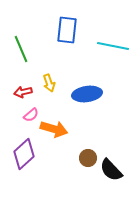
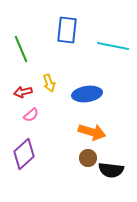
orange arrow: moved 38 px right, 3 px down
black semicircle: rotated 40 degrees counterclockwise
